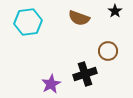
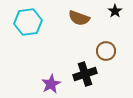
brown circle: moved 2 px left
